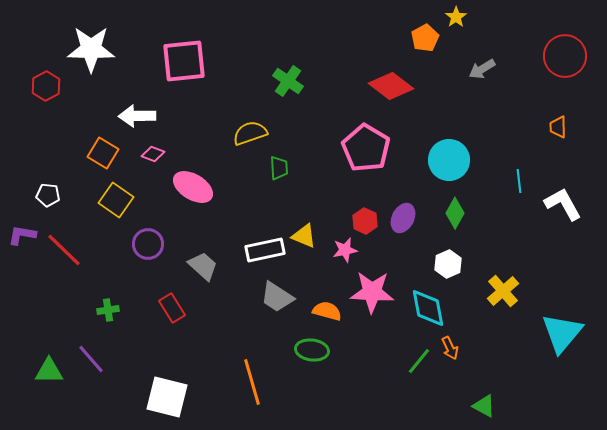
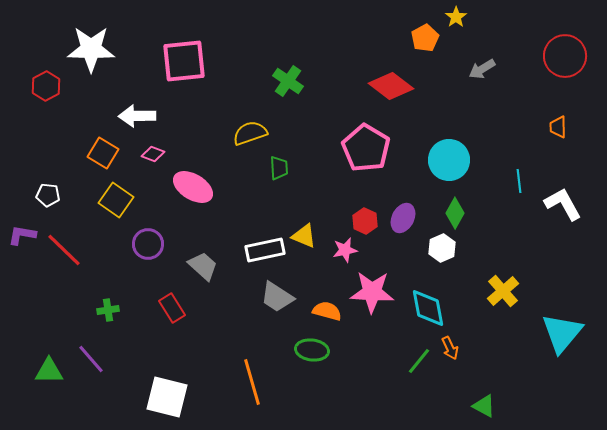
white hexagon at (448, 264): moved 6 px left, 16 px up
